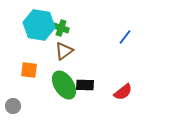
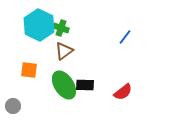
cyan hexagon: rotated 16 degrees clockwise
